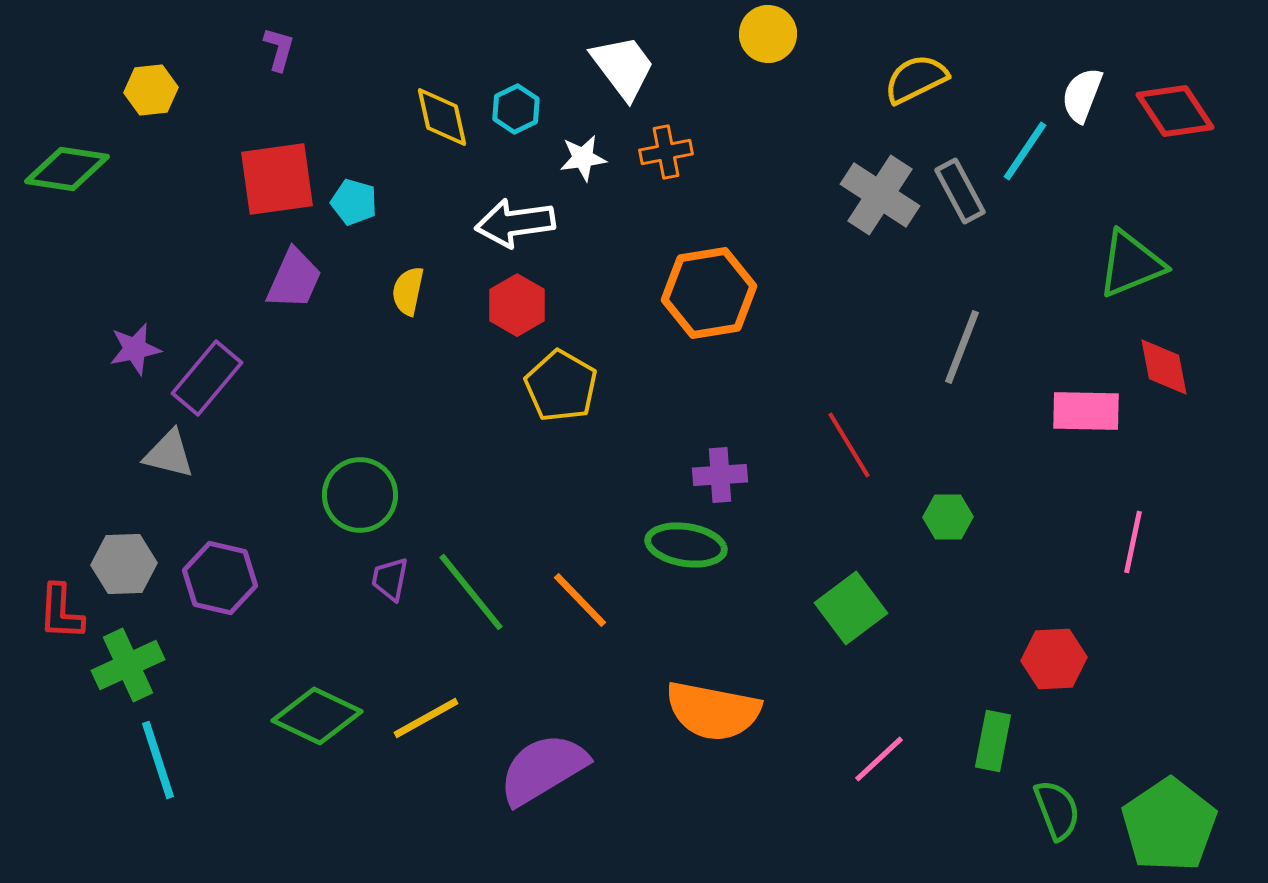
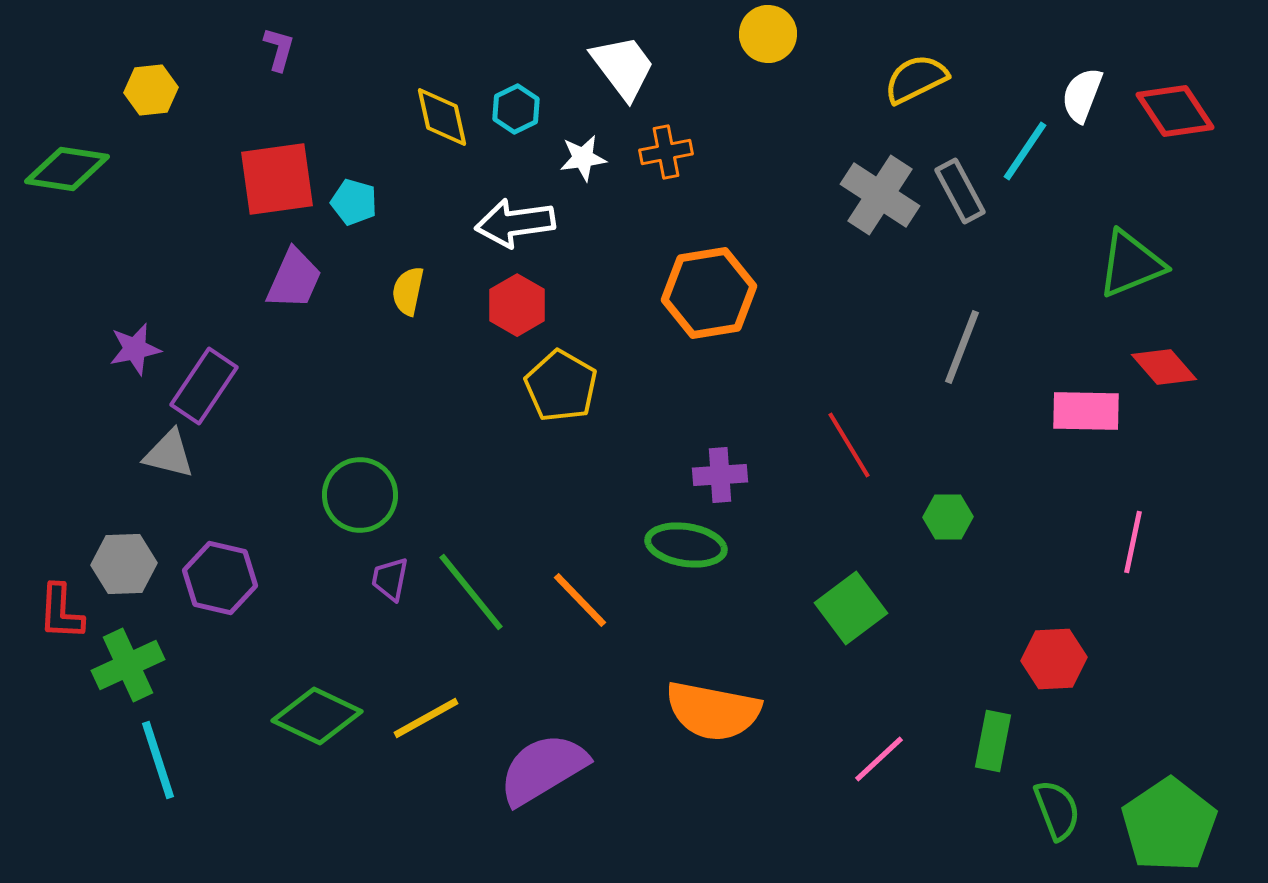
red diamond at (1164, 367): rotated 30 degrees counterclockwise
purple rectangle at (207, 378): moved 3 px left, 8 px down; rotated 6 degrees counterclockwise
